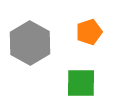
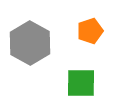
orange pentagon: moved 1 px right, 1 px up
